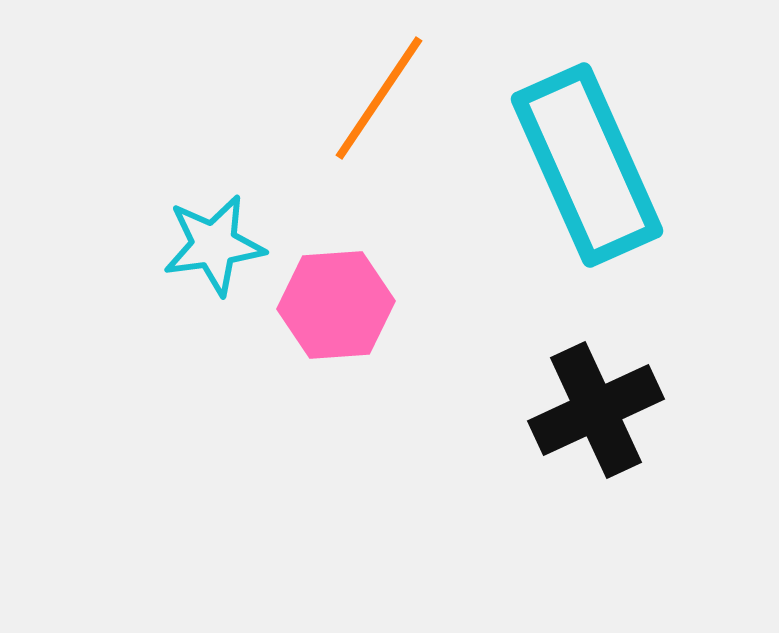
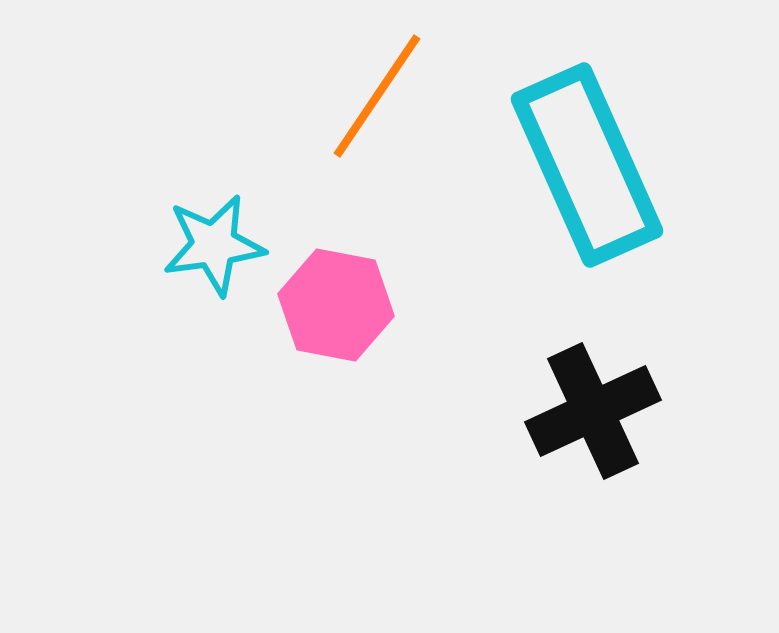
orange line: moved 2 px left, 2 px up
pink hexagon: rotated 15 degrees clockwise
black cross: moved 3 px left, 1 px down
